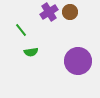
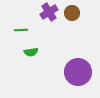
brown circle: moved 2 px right, 1 px down
green line: rotated 56 degrees counterclockwise
purple circle: moved 11 px down
